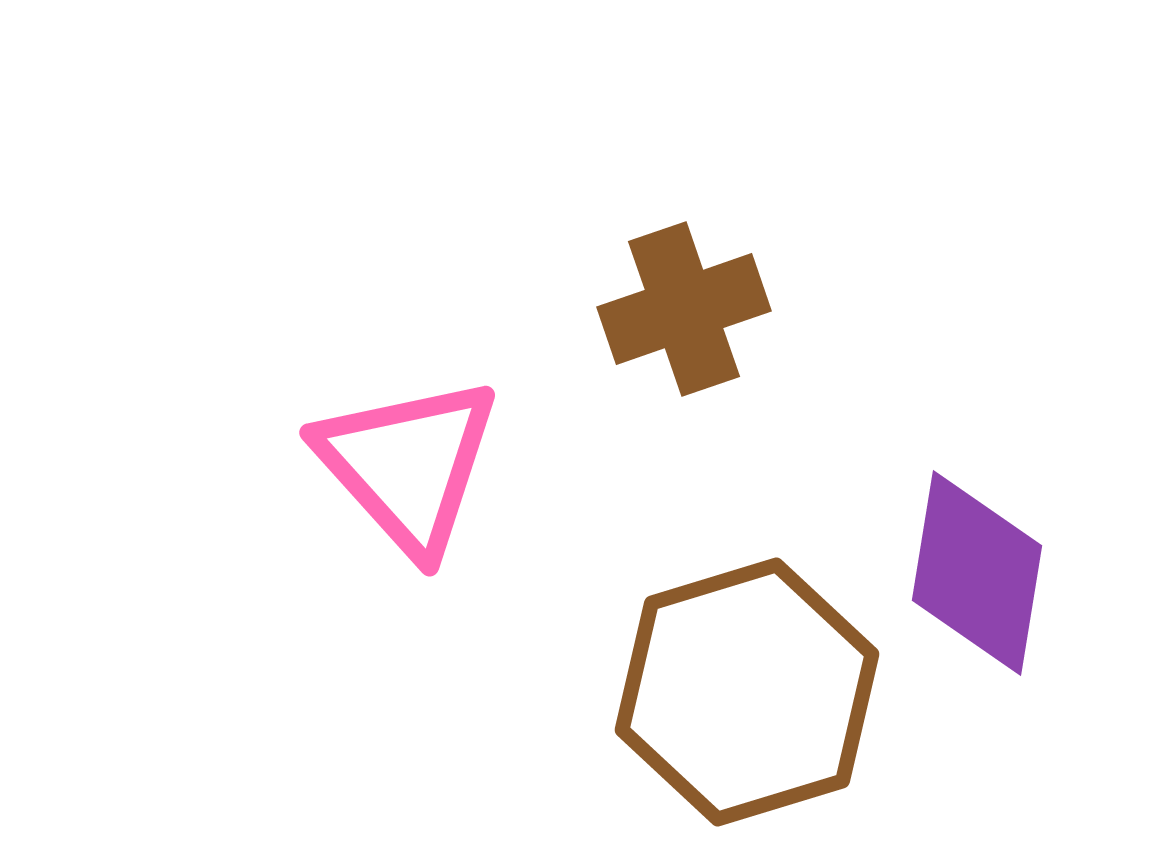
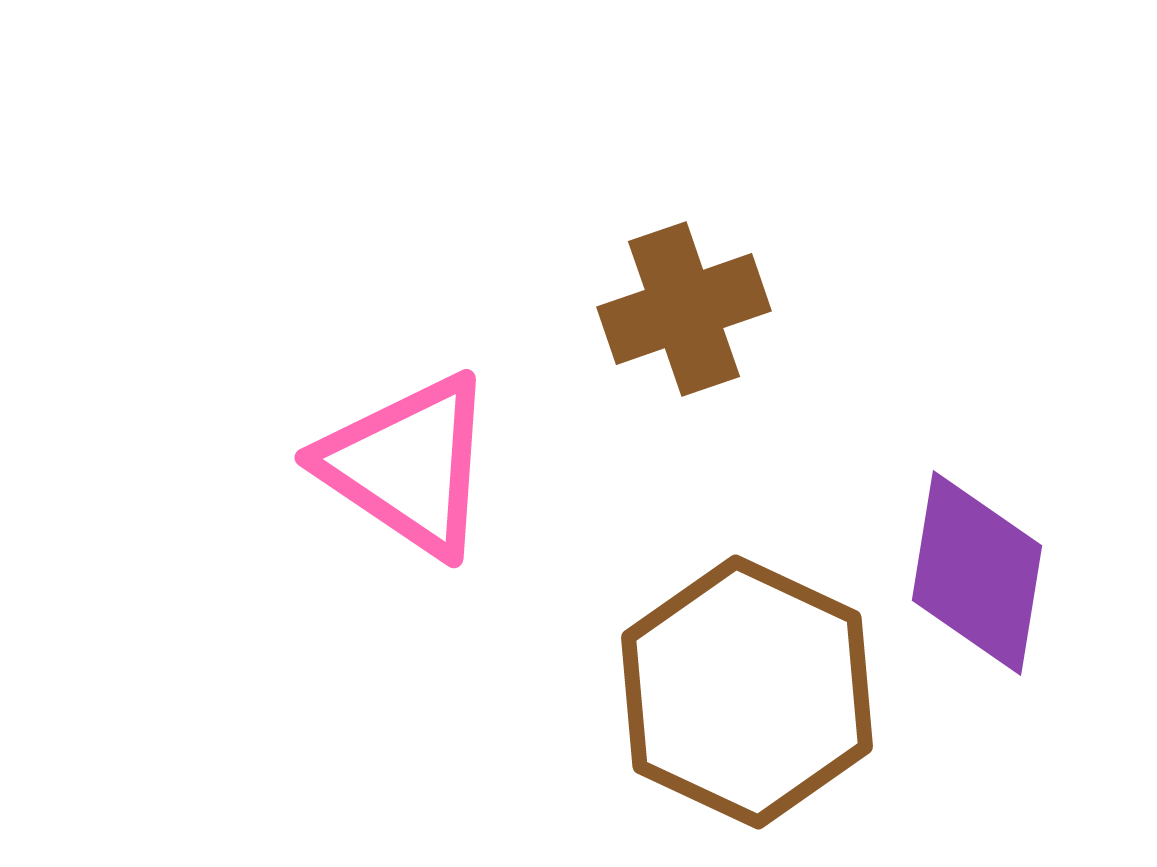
pink triangle: rotated 14 degrees counterclockwise
brown hexagon: rotated 18 degrees counterclockwise
